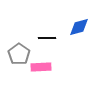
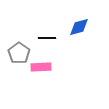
gray pentagon: moved 1 px up
